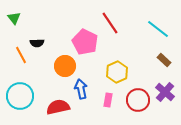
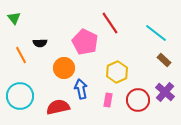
cyan line: moved 2 px left, 4 px down
black semicircle: moved 3 px right
orange circle: moved 1 px left, 2 px down
